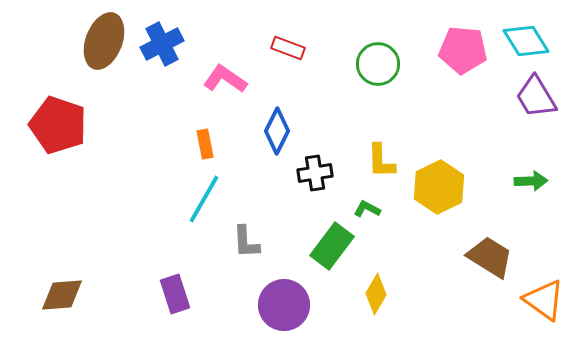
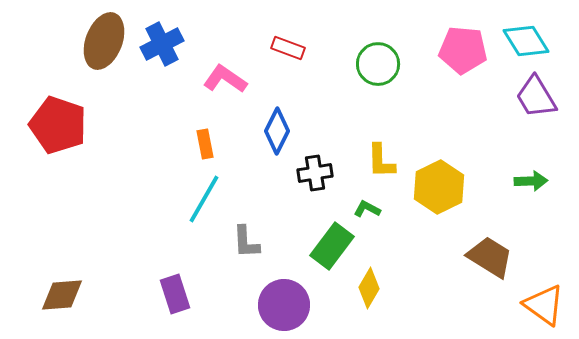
yellow diamond: moved 7 px left, 6 px up
orange triangle: moved 5 px down
